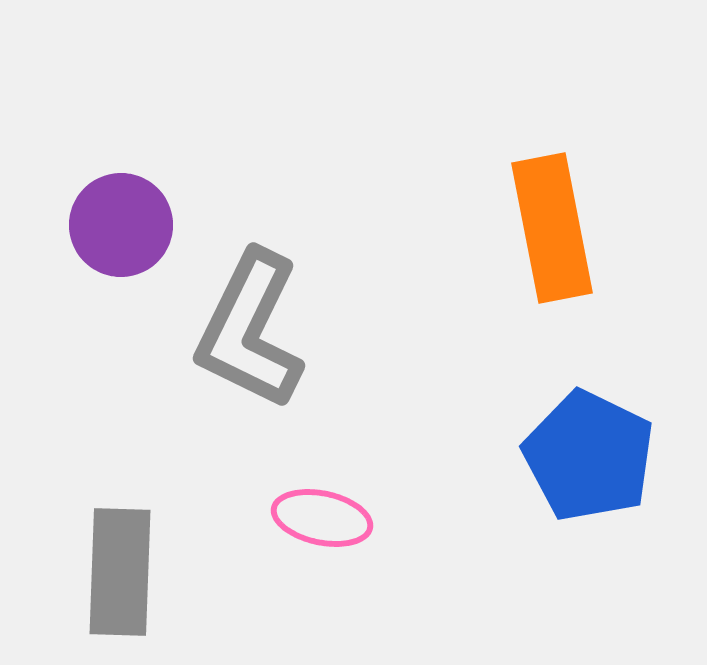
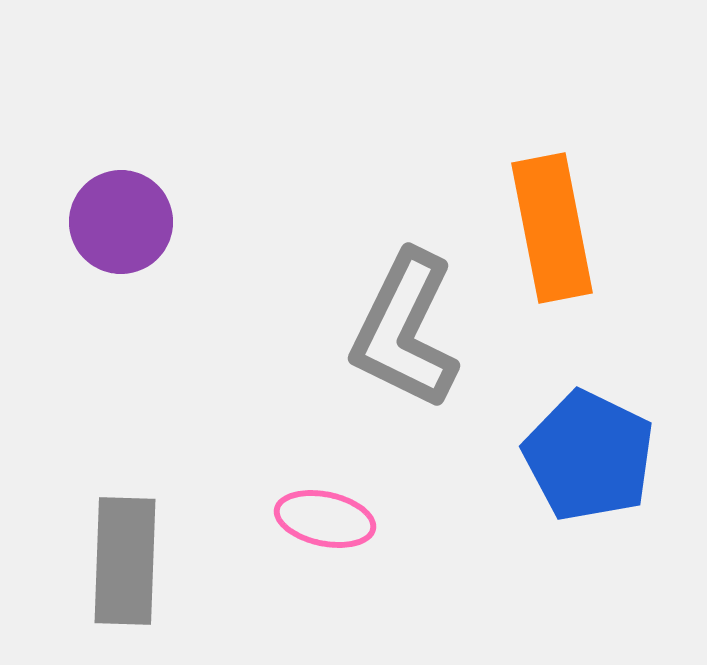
purple circle: moved 3 px up
gray L-shape: moved 155 px right
pink ellipse: moved 3 px right, 1 px down
gray rectangle: moved 5 px right, 11 px up
